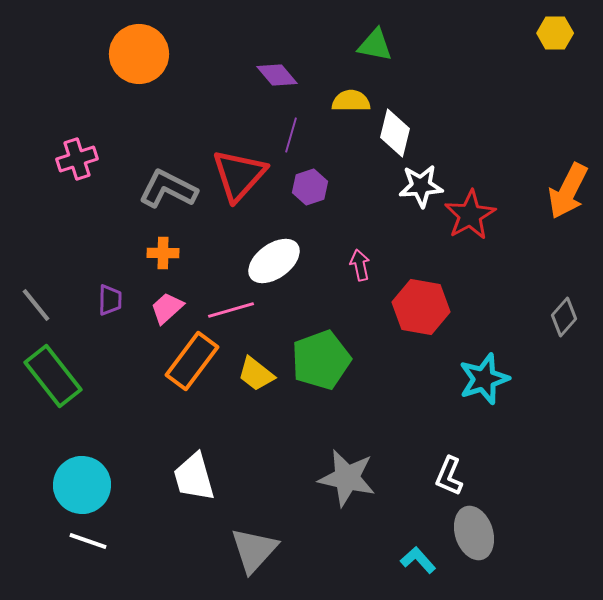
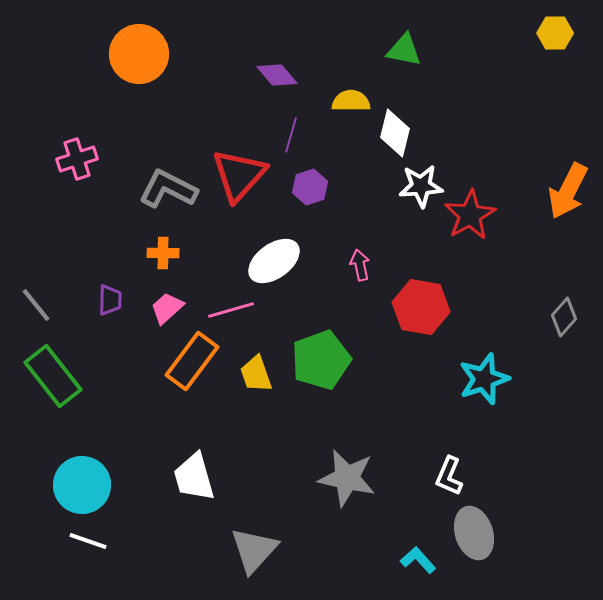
green triangle: moved 29 px right, 5 px down
yellow trapezoid: rotated 33 degrees clockwise
